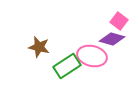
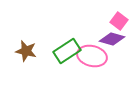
brown star: moved 13 px left, 4 px down
green rectangle: moved 15 px up
